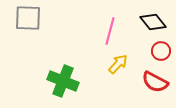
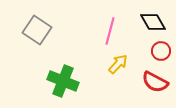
gray square: moved 9 px right, 12 px down; rotated 32 degrees clockwise
black diamond: rotated 8 degrees clockwise
